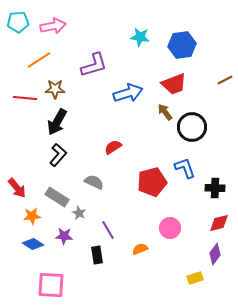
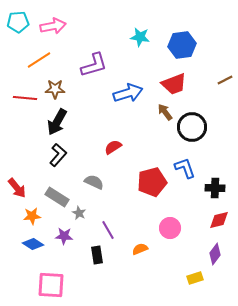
red diamond: moved 3 px up
